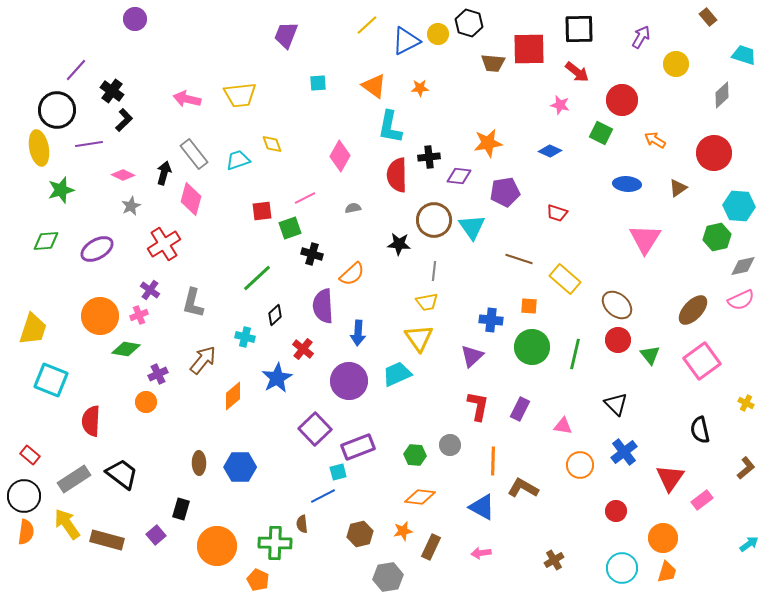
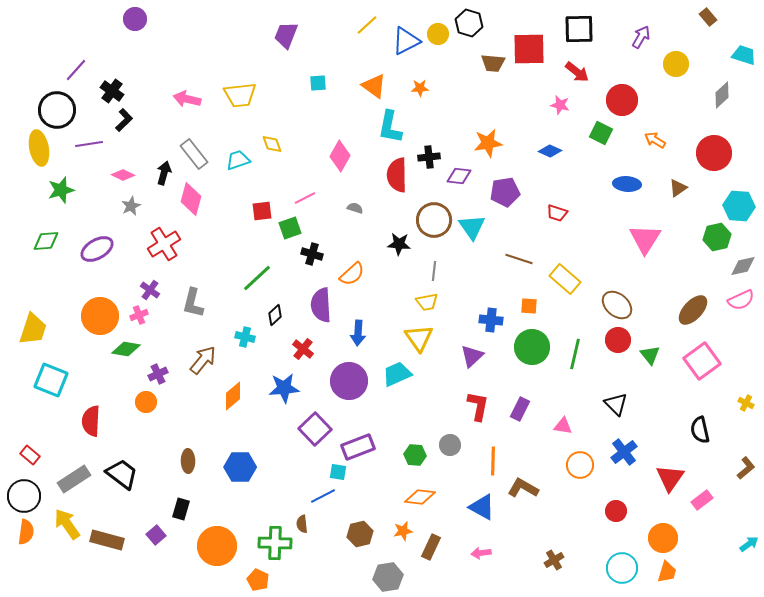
gray semicircle at (353, 208): moved 2 px right; rotated 28 degrees clockwise
purple semicircle at (323, 306): moved 2 px left, 1 px up
blue star at (277, 378): moved 7 px right, 10 px down; rotated 24 degrees clockwise
brown ellipse at (199, 463): moved 11 px left, 2 px up
cyan square at (338, 472): rotated 24 degrees clockwise
